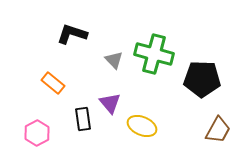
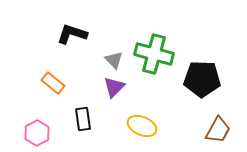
purple triangle: moved 4 px right, 16 px up; rotated 25 degrees clockwise
